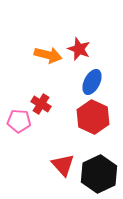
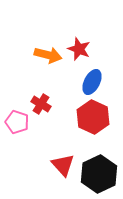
pink pentagon: moved 2 px left, 1 px down; rotated 15 degrees clockwise
